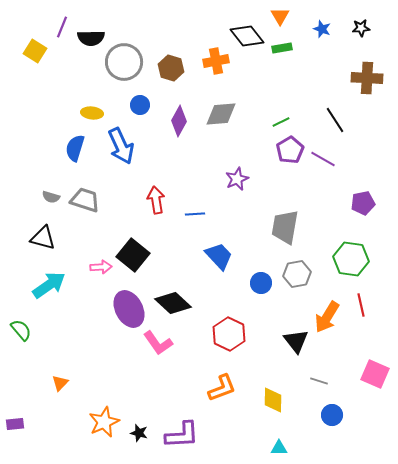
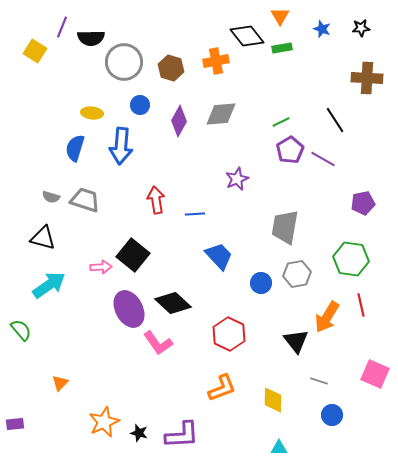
blue arrow at (121, 146): rotated 30 degrees clockwise
